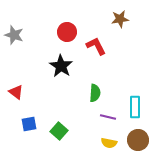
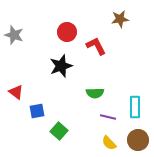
black star: rotated 20 degrees clockwise
green semicircle: rotated 84 degrees clockwise
blue square: moved 8 px right, 13 px up
yellow semicircle: rotated 35 degrees clockwise
